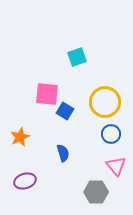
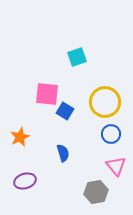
gray hexagon: rotated 10 degrees counterclockwise
